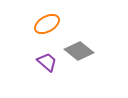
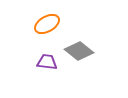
purple trapezoid: rotated 35 degrees counterclockwise
